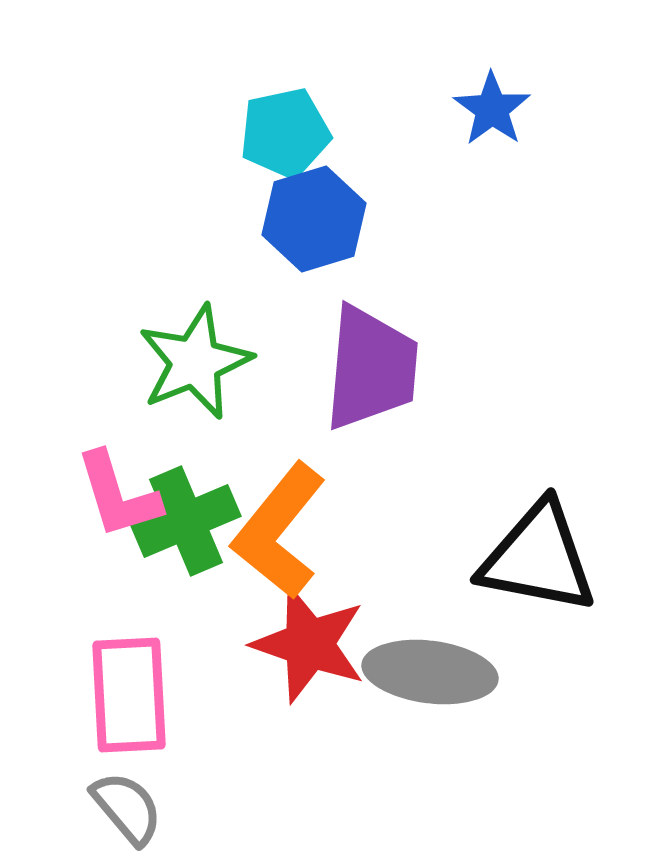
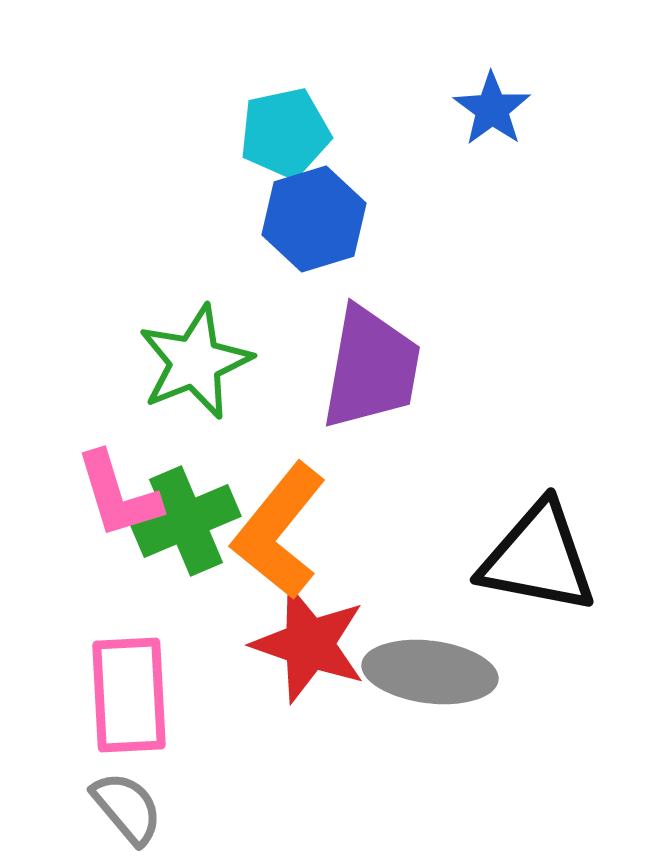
purple trapezoid: rotated 5 degrees clockwise
